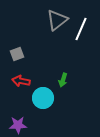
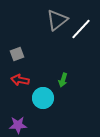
white line: rotated 20 degrees clockwise
red arrow: moved 1 px left, 1 px up
